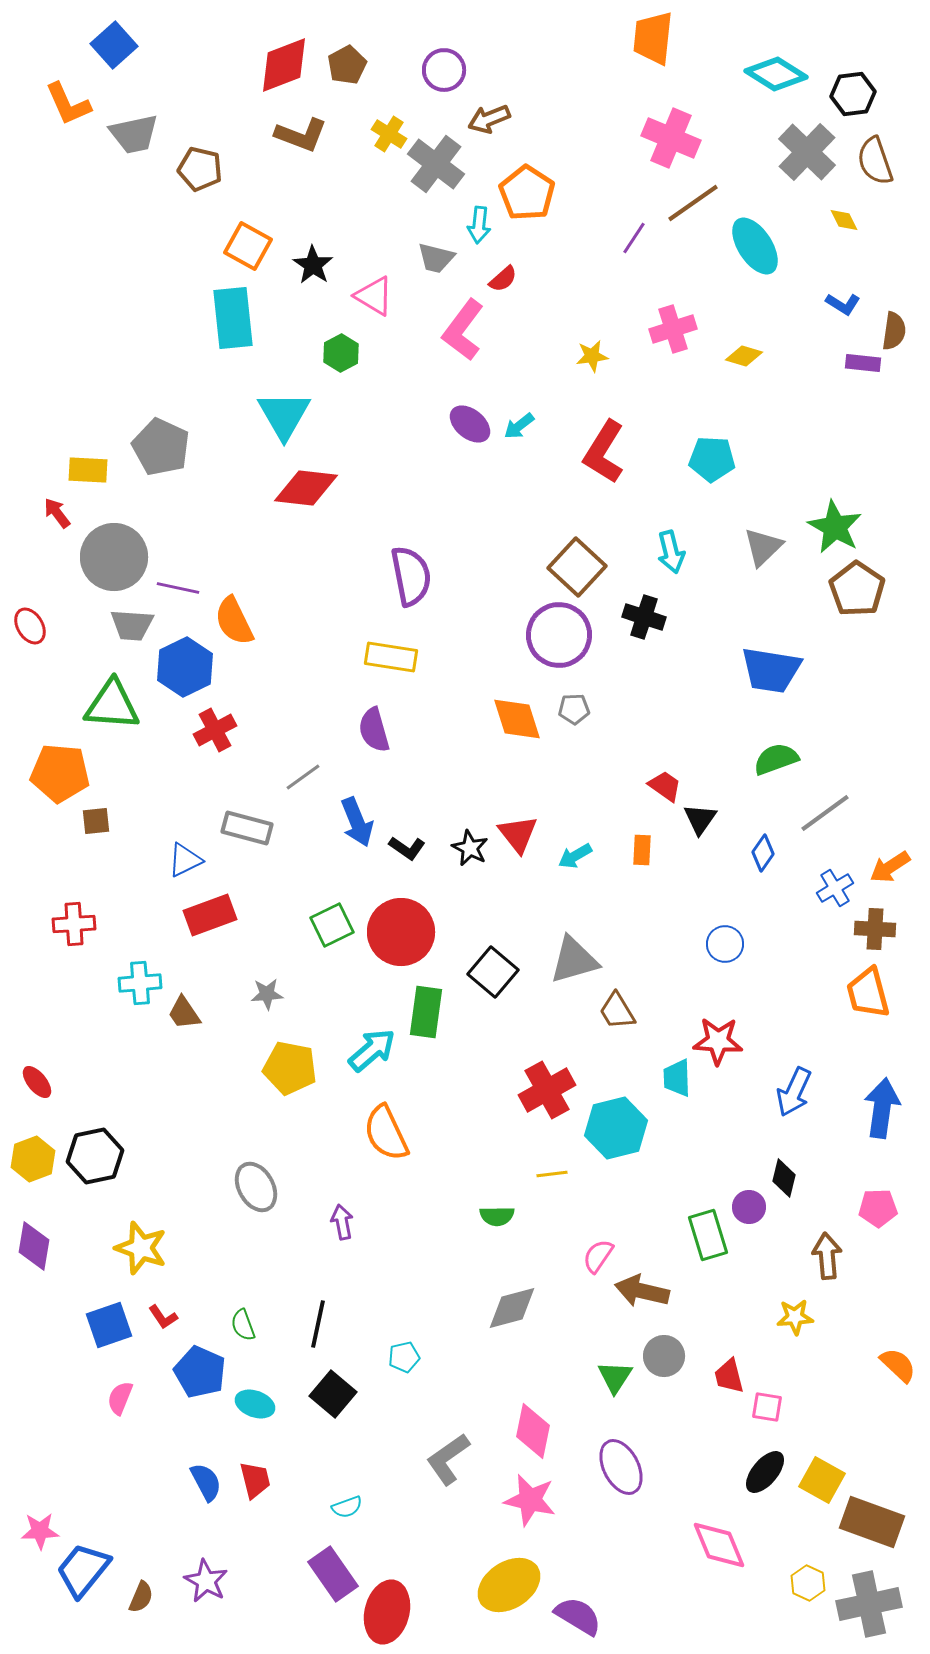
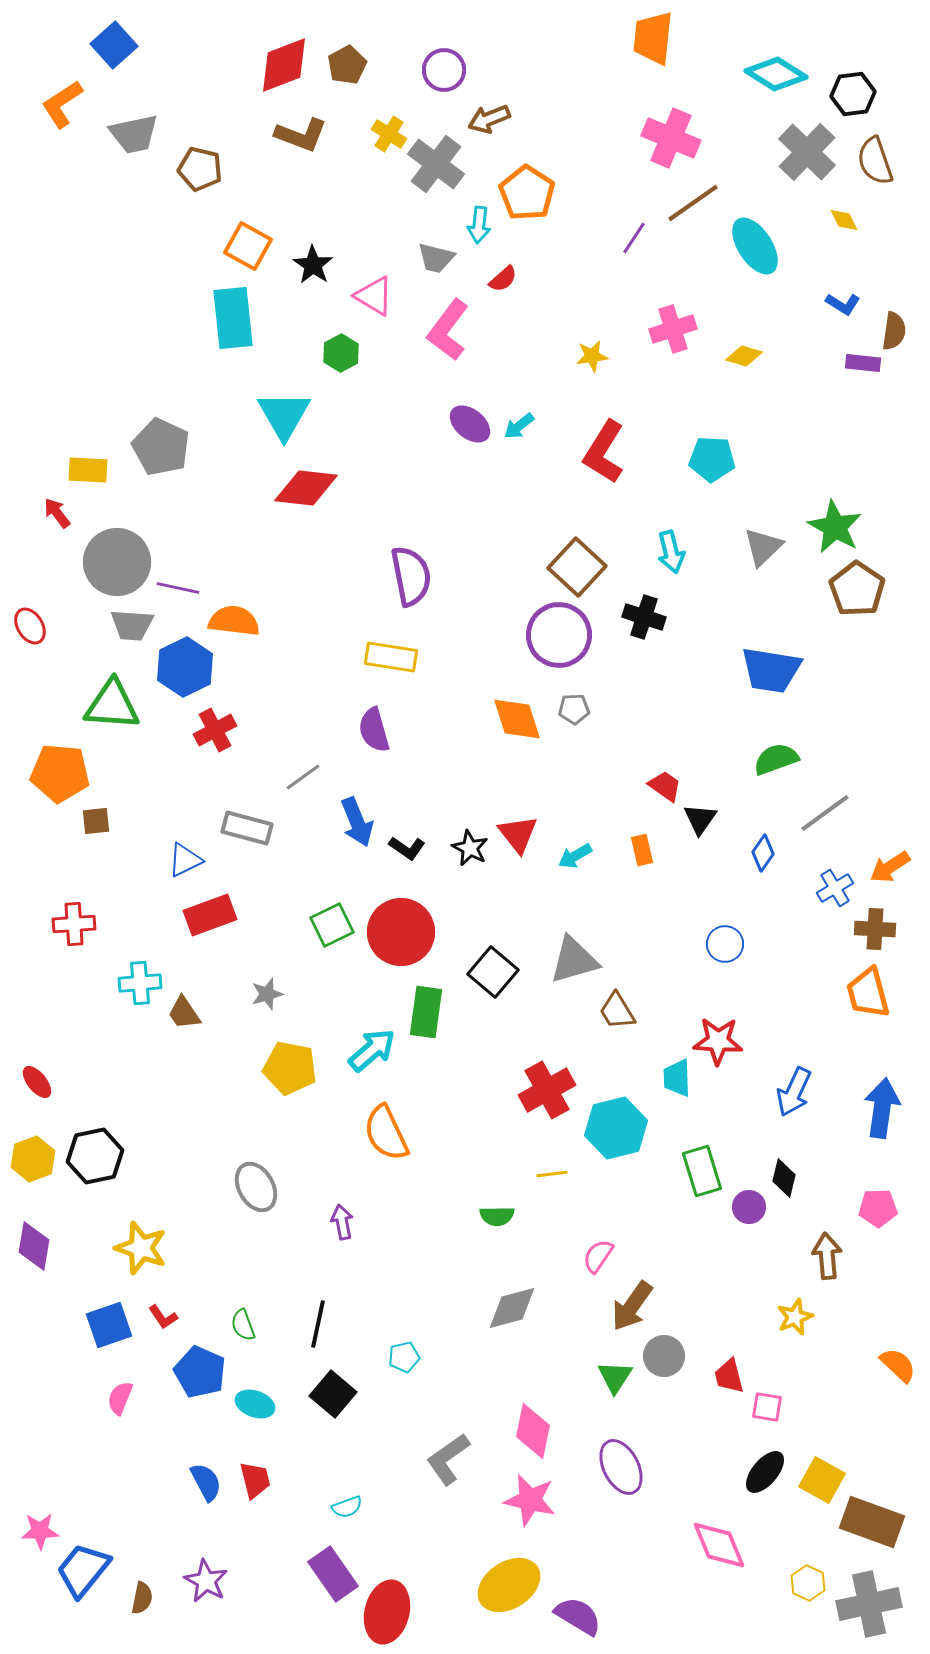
orange L-shape at (68, 104): moved 6 px left; rotated 81 degrees clockwise
pink L-shape at (463, 330): moved 15 px left
gray circle at (114, 557): moved 3 px right, 5 px down
orange semicircle at (234, 621): rotated 123 degrees clockwise
orange rectangle at (642, 850): rotated 16 degrees counterclockwise
gray star at (267, 994): rotated 12 degrees counterclockwise
green rectangle at (708, 1235): moved 6 px left, 64 px up
brown arrow at (642, 1291): moved 10 px left, 15 px down; rotated 68 degrees counterclockwise
yellow star at (795, 1317): rotated 18 degrees counterclockwise
brown semicircle at (141, 1597): moved 1 px right, 1 px down; rotated 12 degrees counterclockwise
